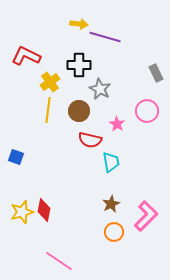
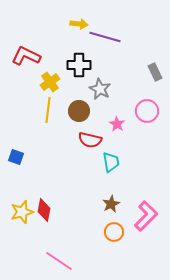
gray rectangle: moved 1 px left, 1 px up
